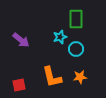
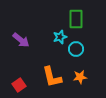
red square: rotated 24 degrees counterclockwise
